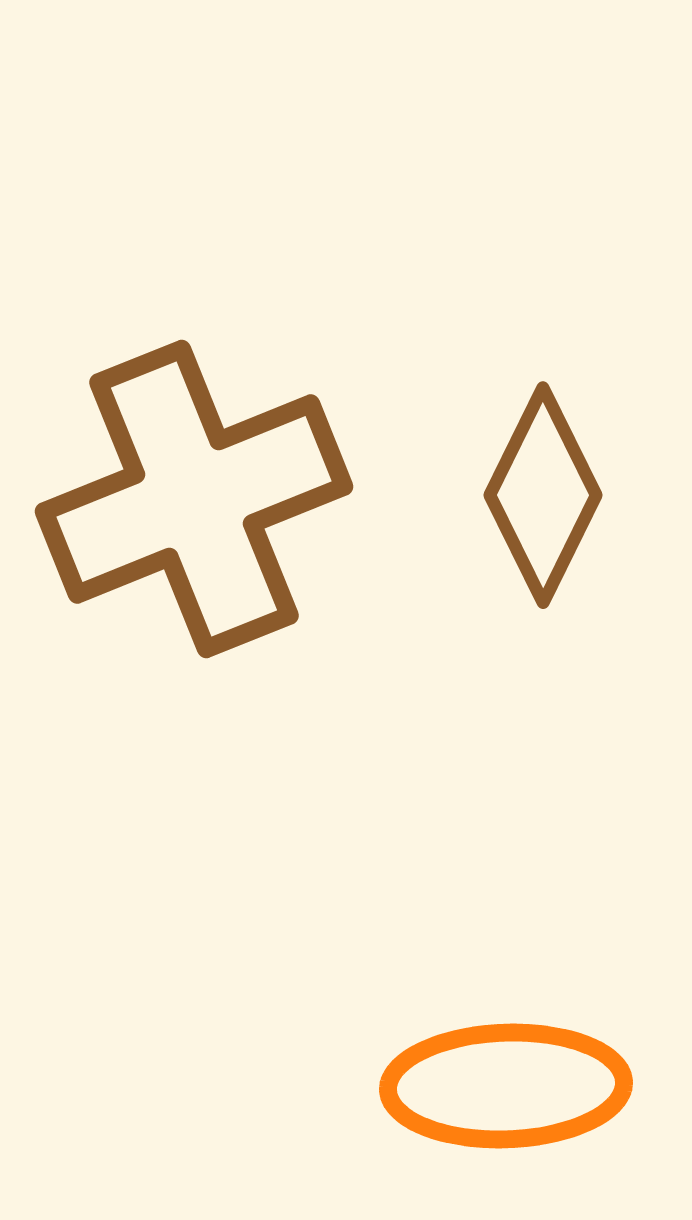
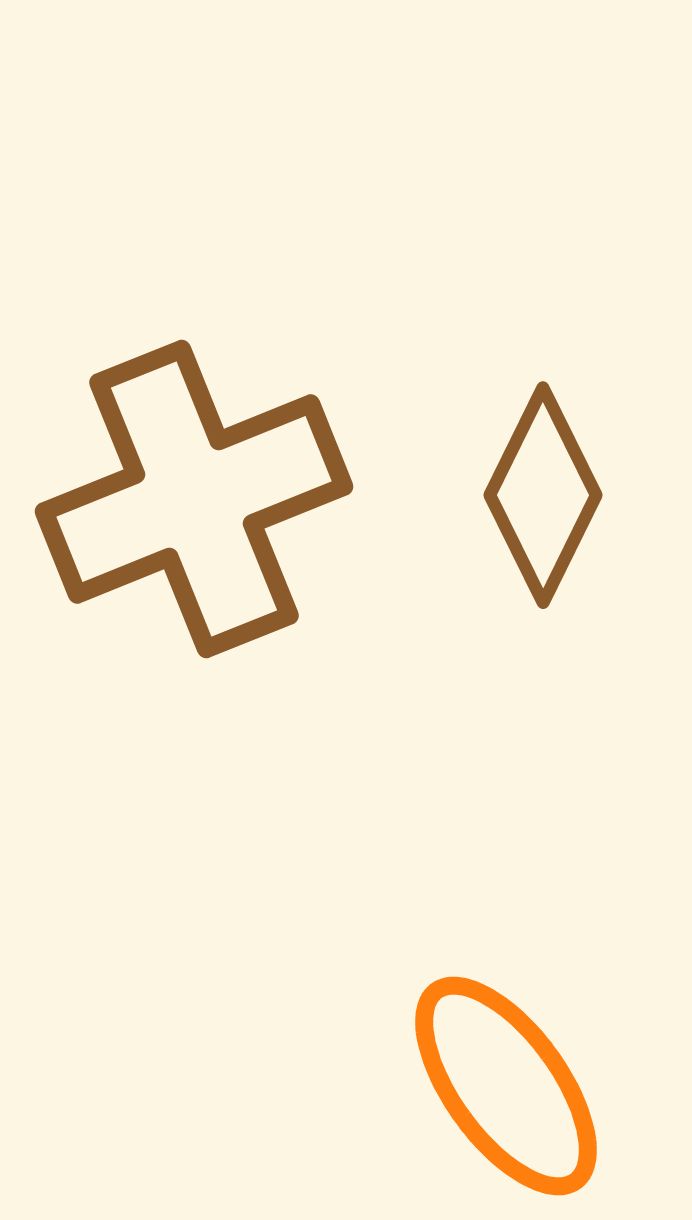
orange ellipse: rotated 56 degrees clockwise
